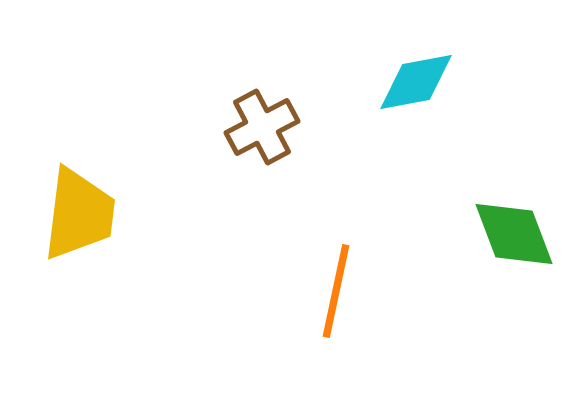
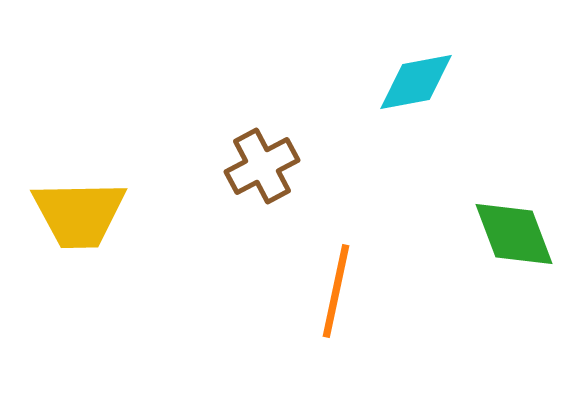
brown cross: moved 39 px down
yellow trapezoid: rotated 82 degrees clockwise
